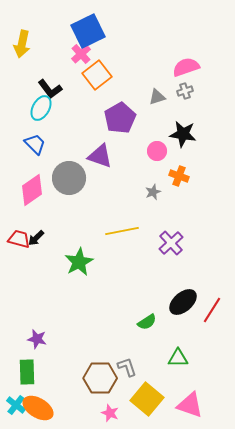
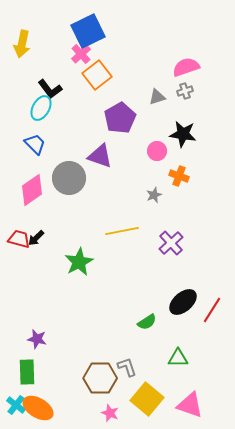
gray star: moved 1 px right, 3 px down
